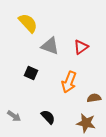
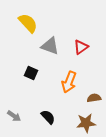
brown star: rotated 18 degrees counterclockwise
